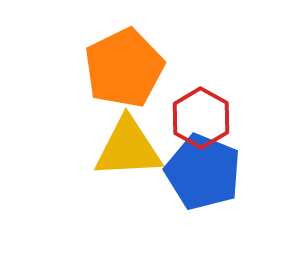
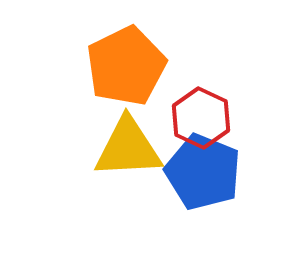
orange pentagon: moved 2 px right, 2 px up
red hexagon: rotated 4 degrees counterclockwise
